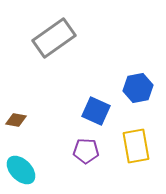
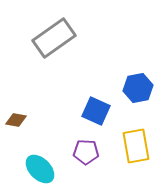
purple pentagon: moved 1 px down
cyan ellipse: moved 19 px right, 1 px up
